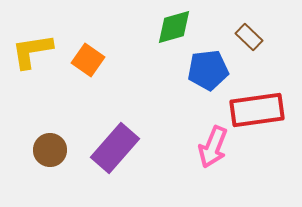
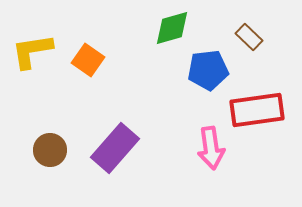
green diamond: moved 2 px left, 1 px down
pink arrow: moved 2 px left, 1 px down; rotated 30 degrees counterclockwise
